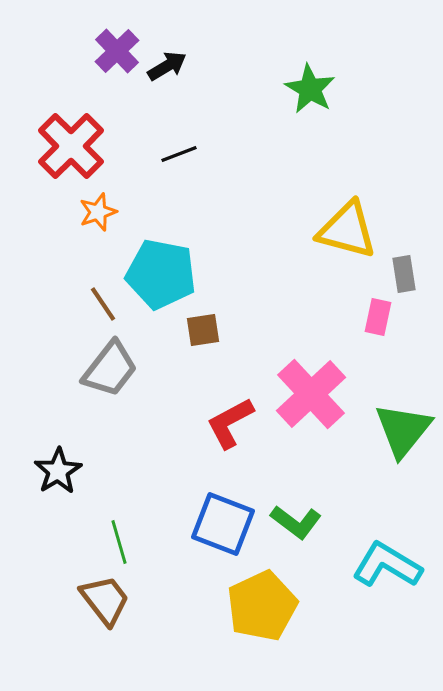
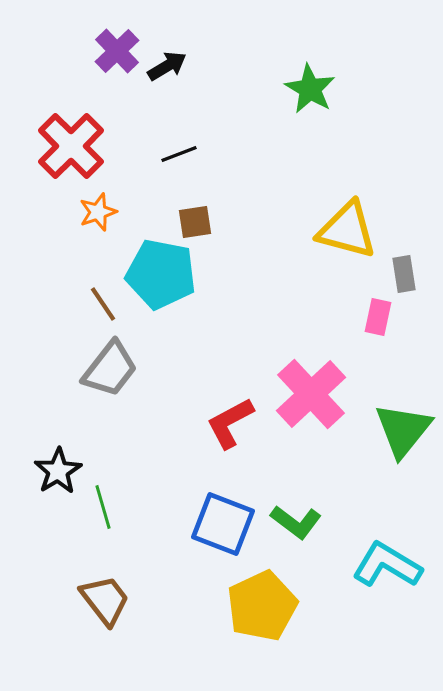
brown square: moved 8 px left, 108 px up
green line: moved 16 px left, 35 px up
